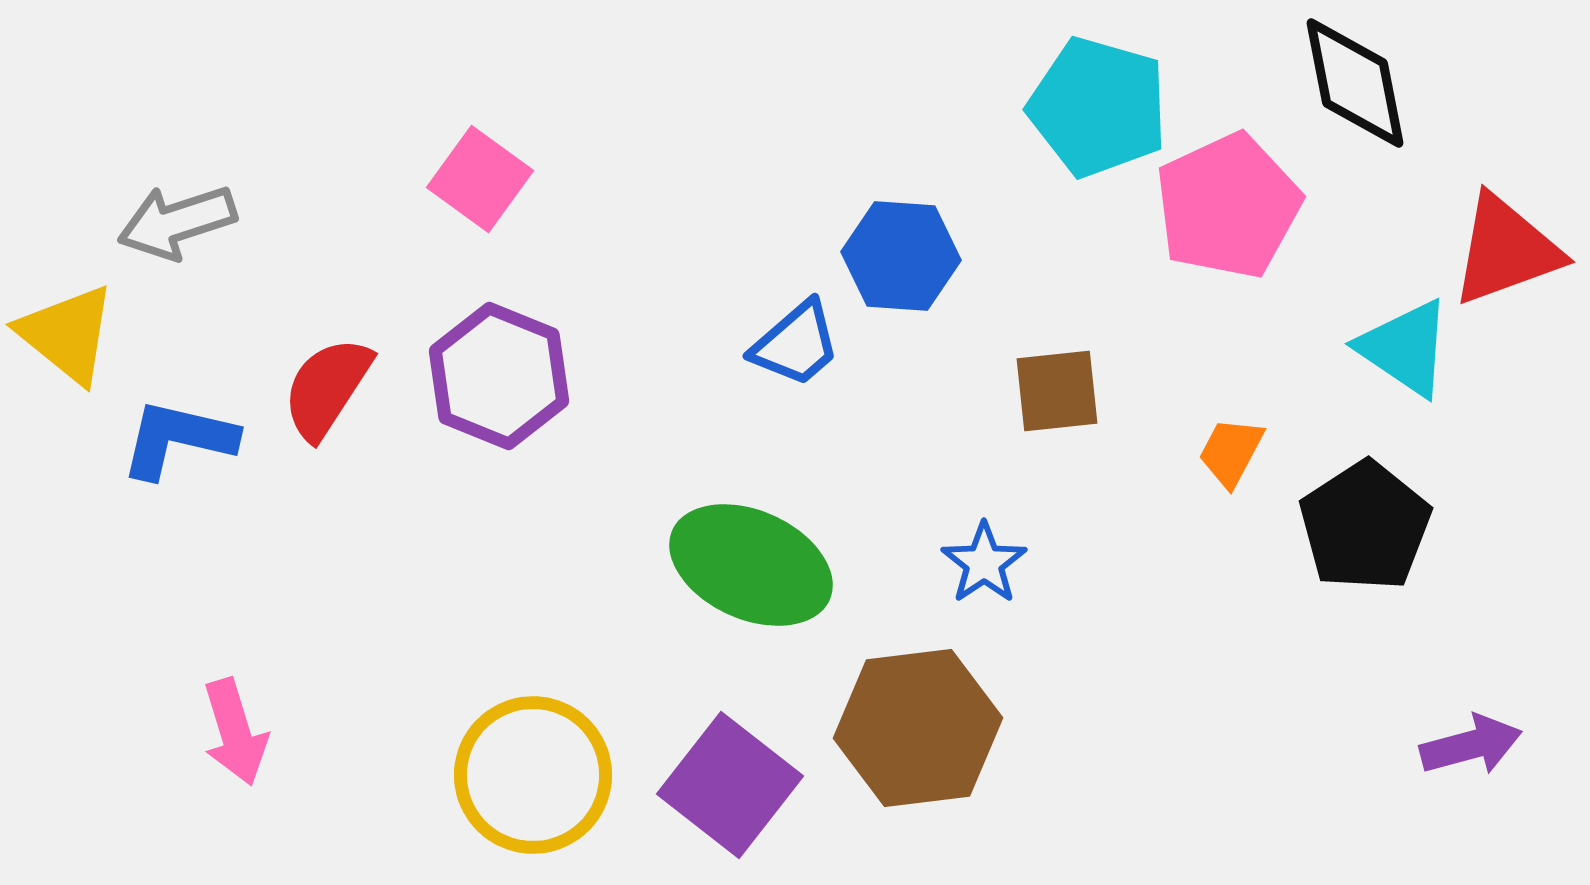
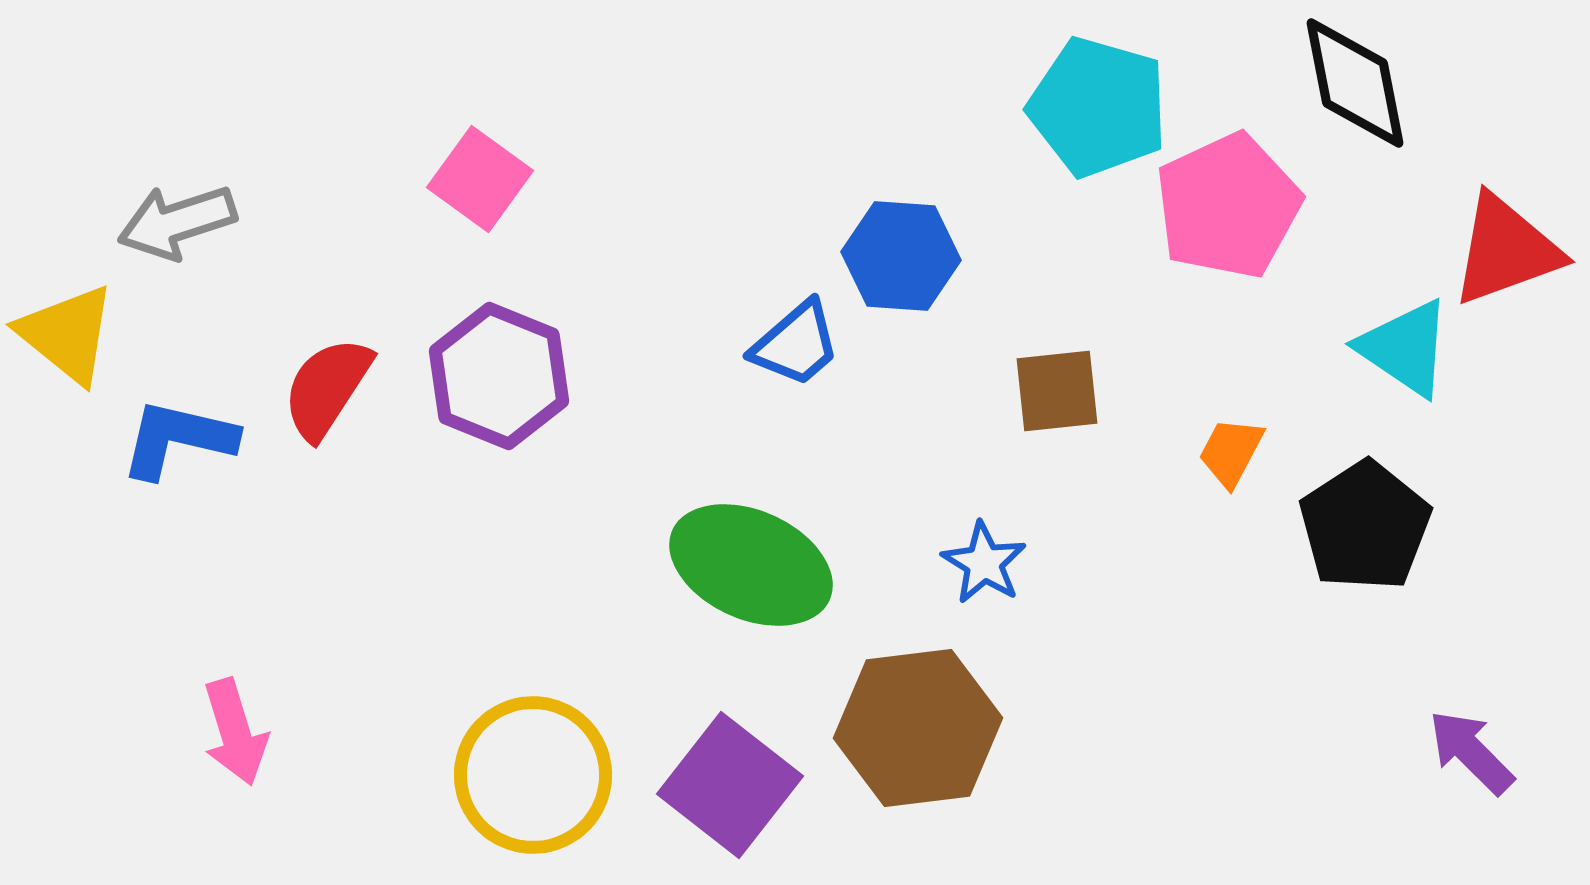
blue star: rotated 6 degrees counterclockwise
purple arrow: moved 7 px down; rotated 120 degrees counterclockwise
